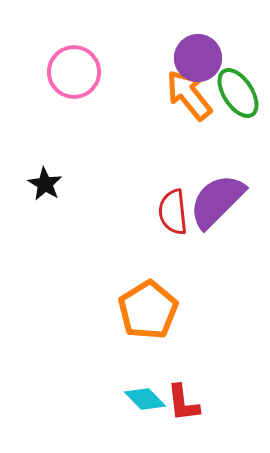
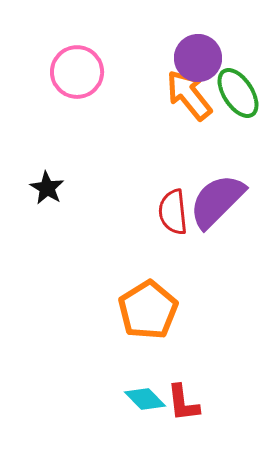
pink circle: moved 3 px right
black star: moved 2 px right, 4 px down
